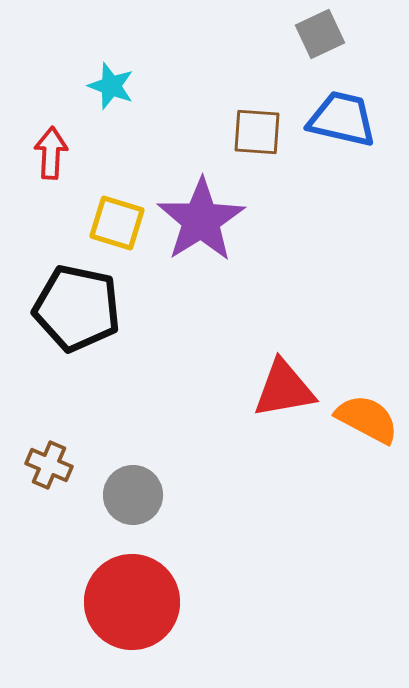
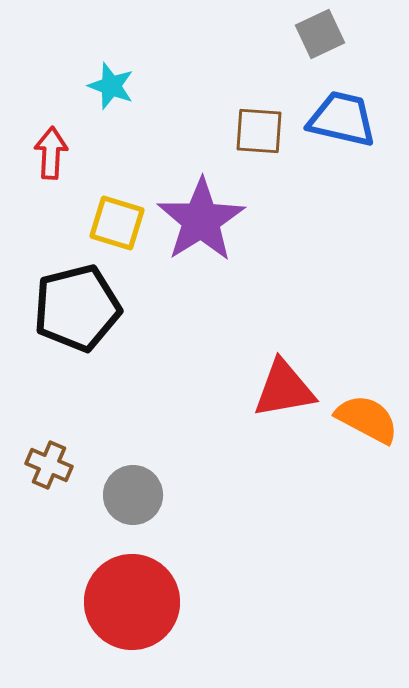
brown square: moved 2 px right, 1 px up
black pentagon: rotated 26 degrees counterclockwise
